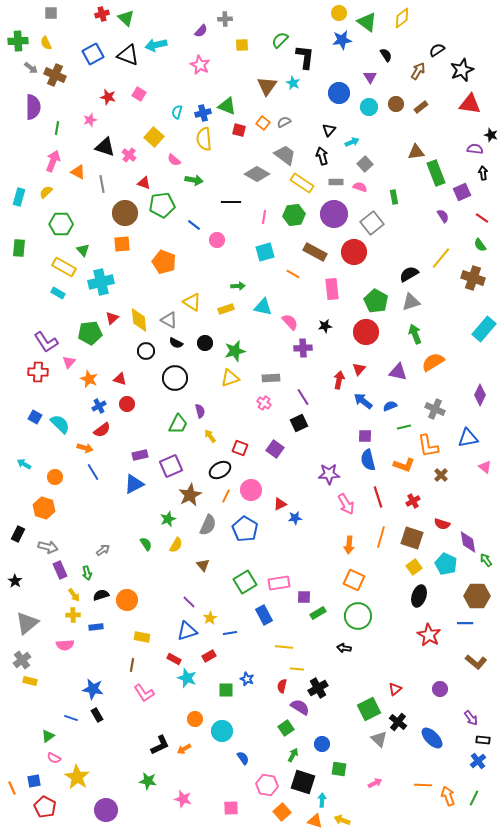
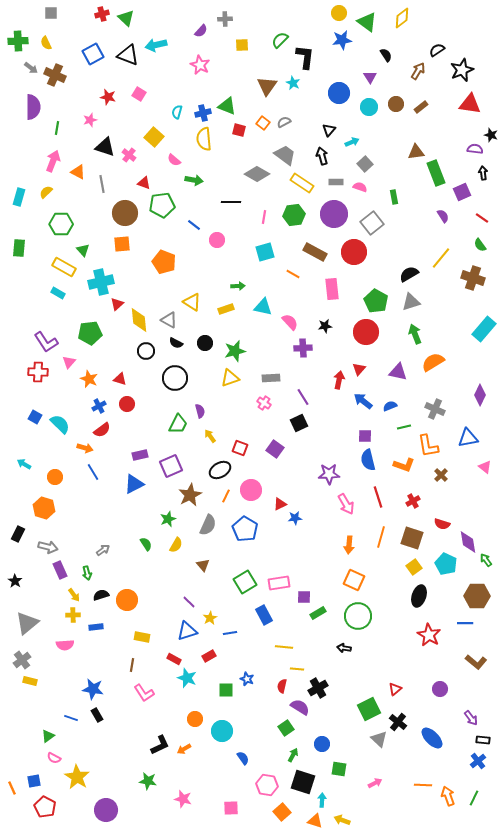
red triangle at (112, 318): moved 5 px right, 14 px up
